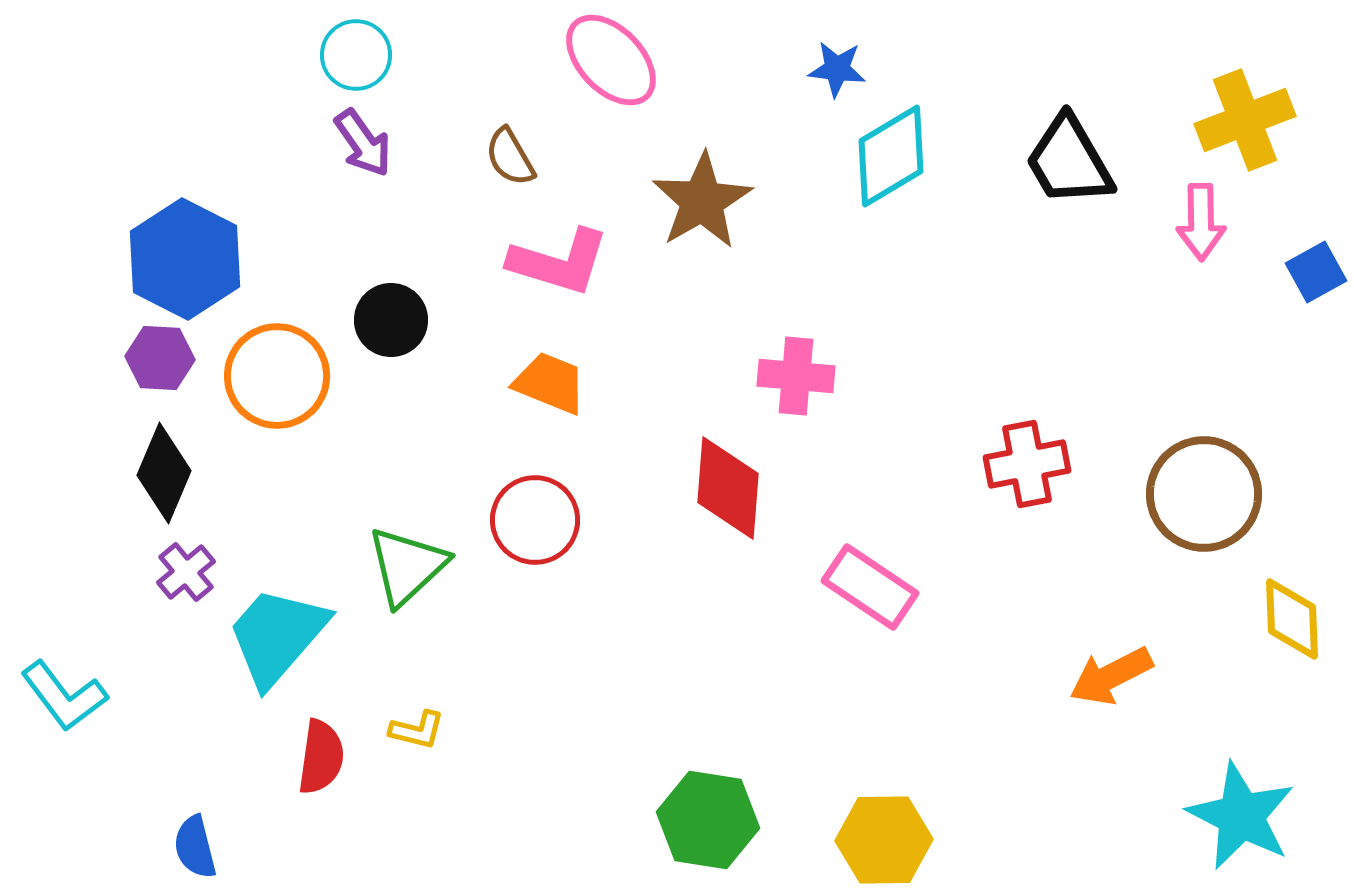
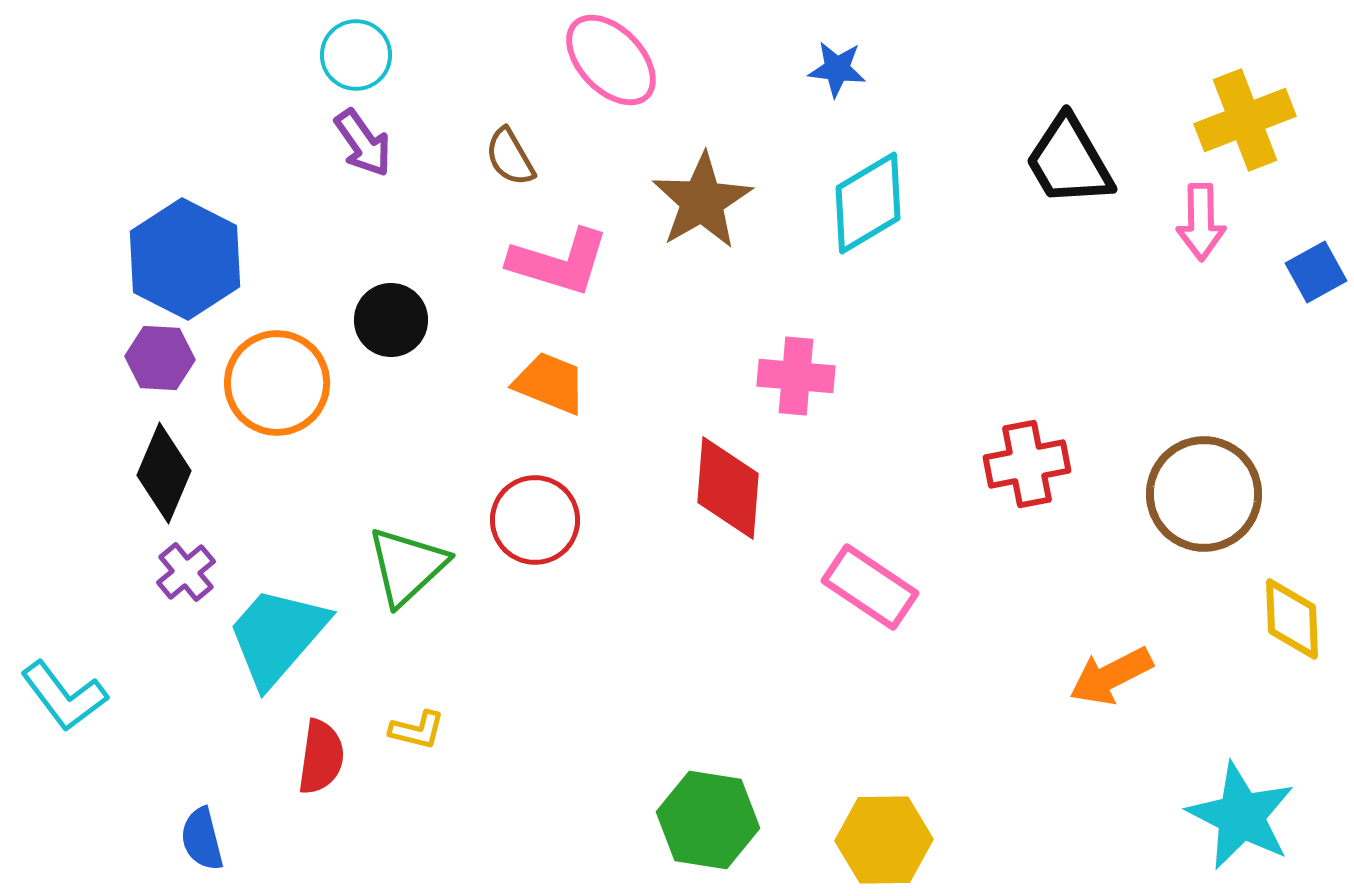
cyan diamond: moved 23 px left, 47 px down
orange circle: moved 7 px down
blue semicircle: moved 7 px right, 8 px up
